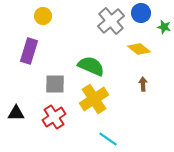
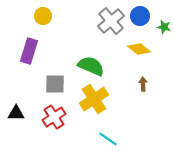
blue circle: moved 1 px left, 3 px down
